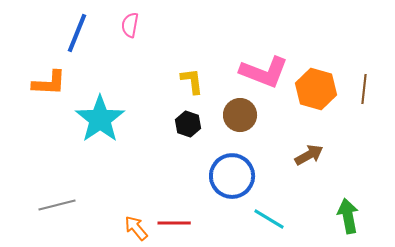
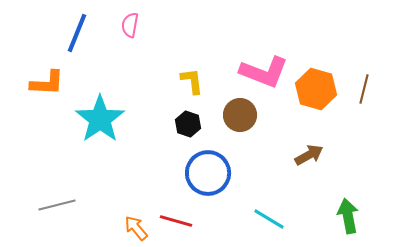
orange L-shape: moved 2 px left
brown line: rotated 8 degrees clockwise
blue circle: moved 24 px left, 3 px up
red line: moved 2 px right, 2 px up; rotated 16 degrees clockwise
